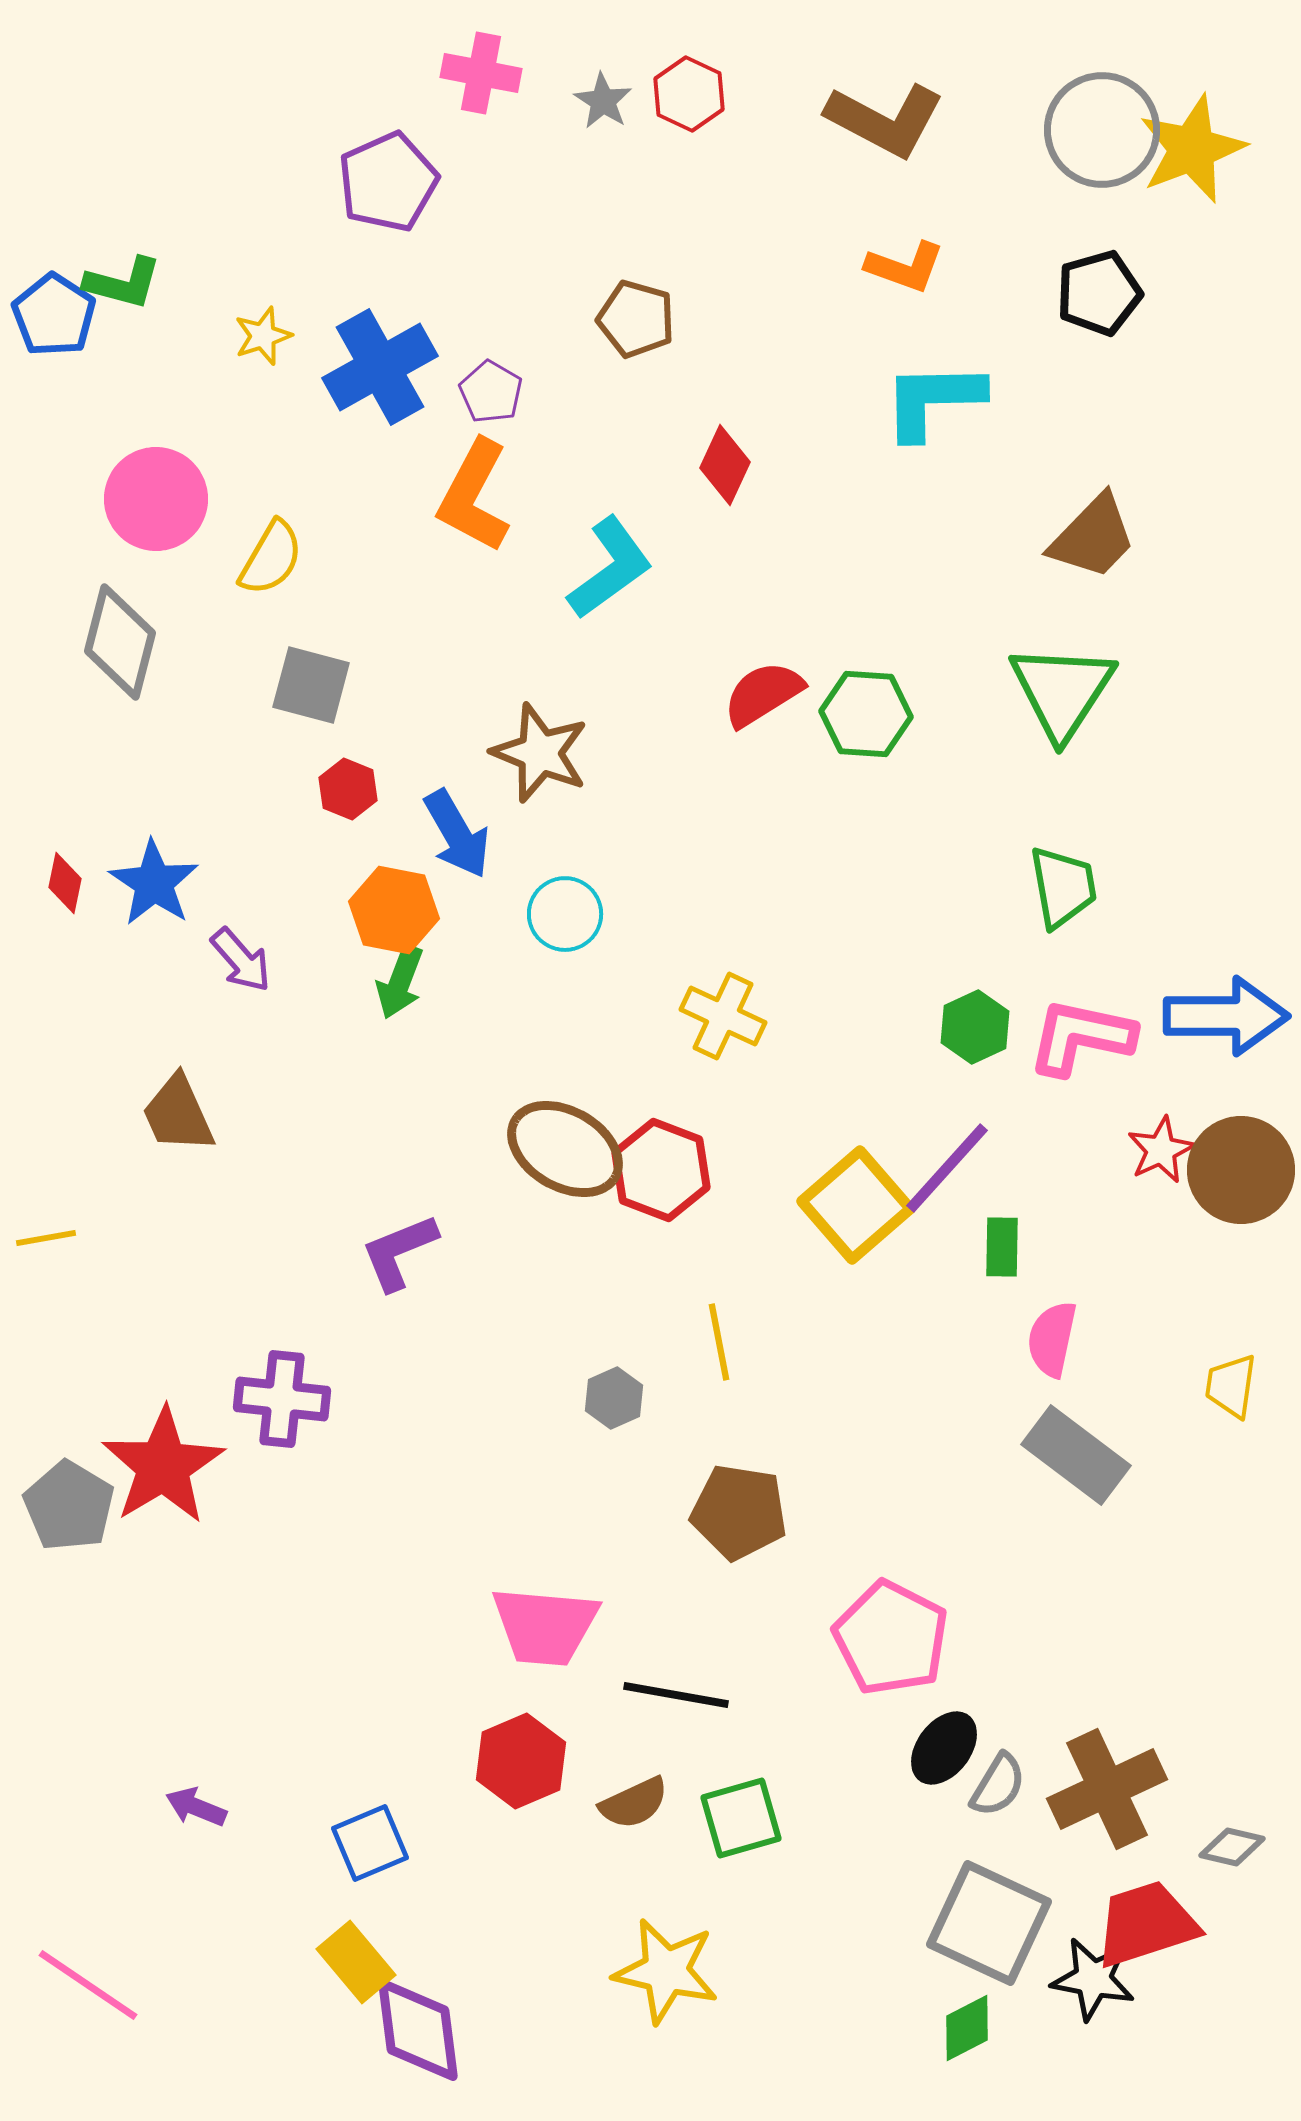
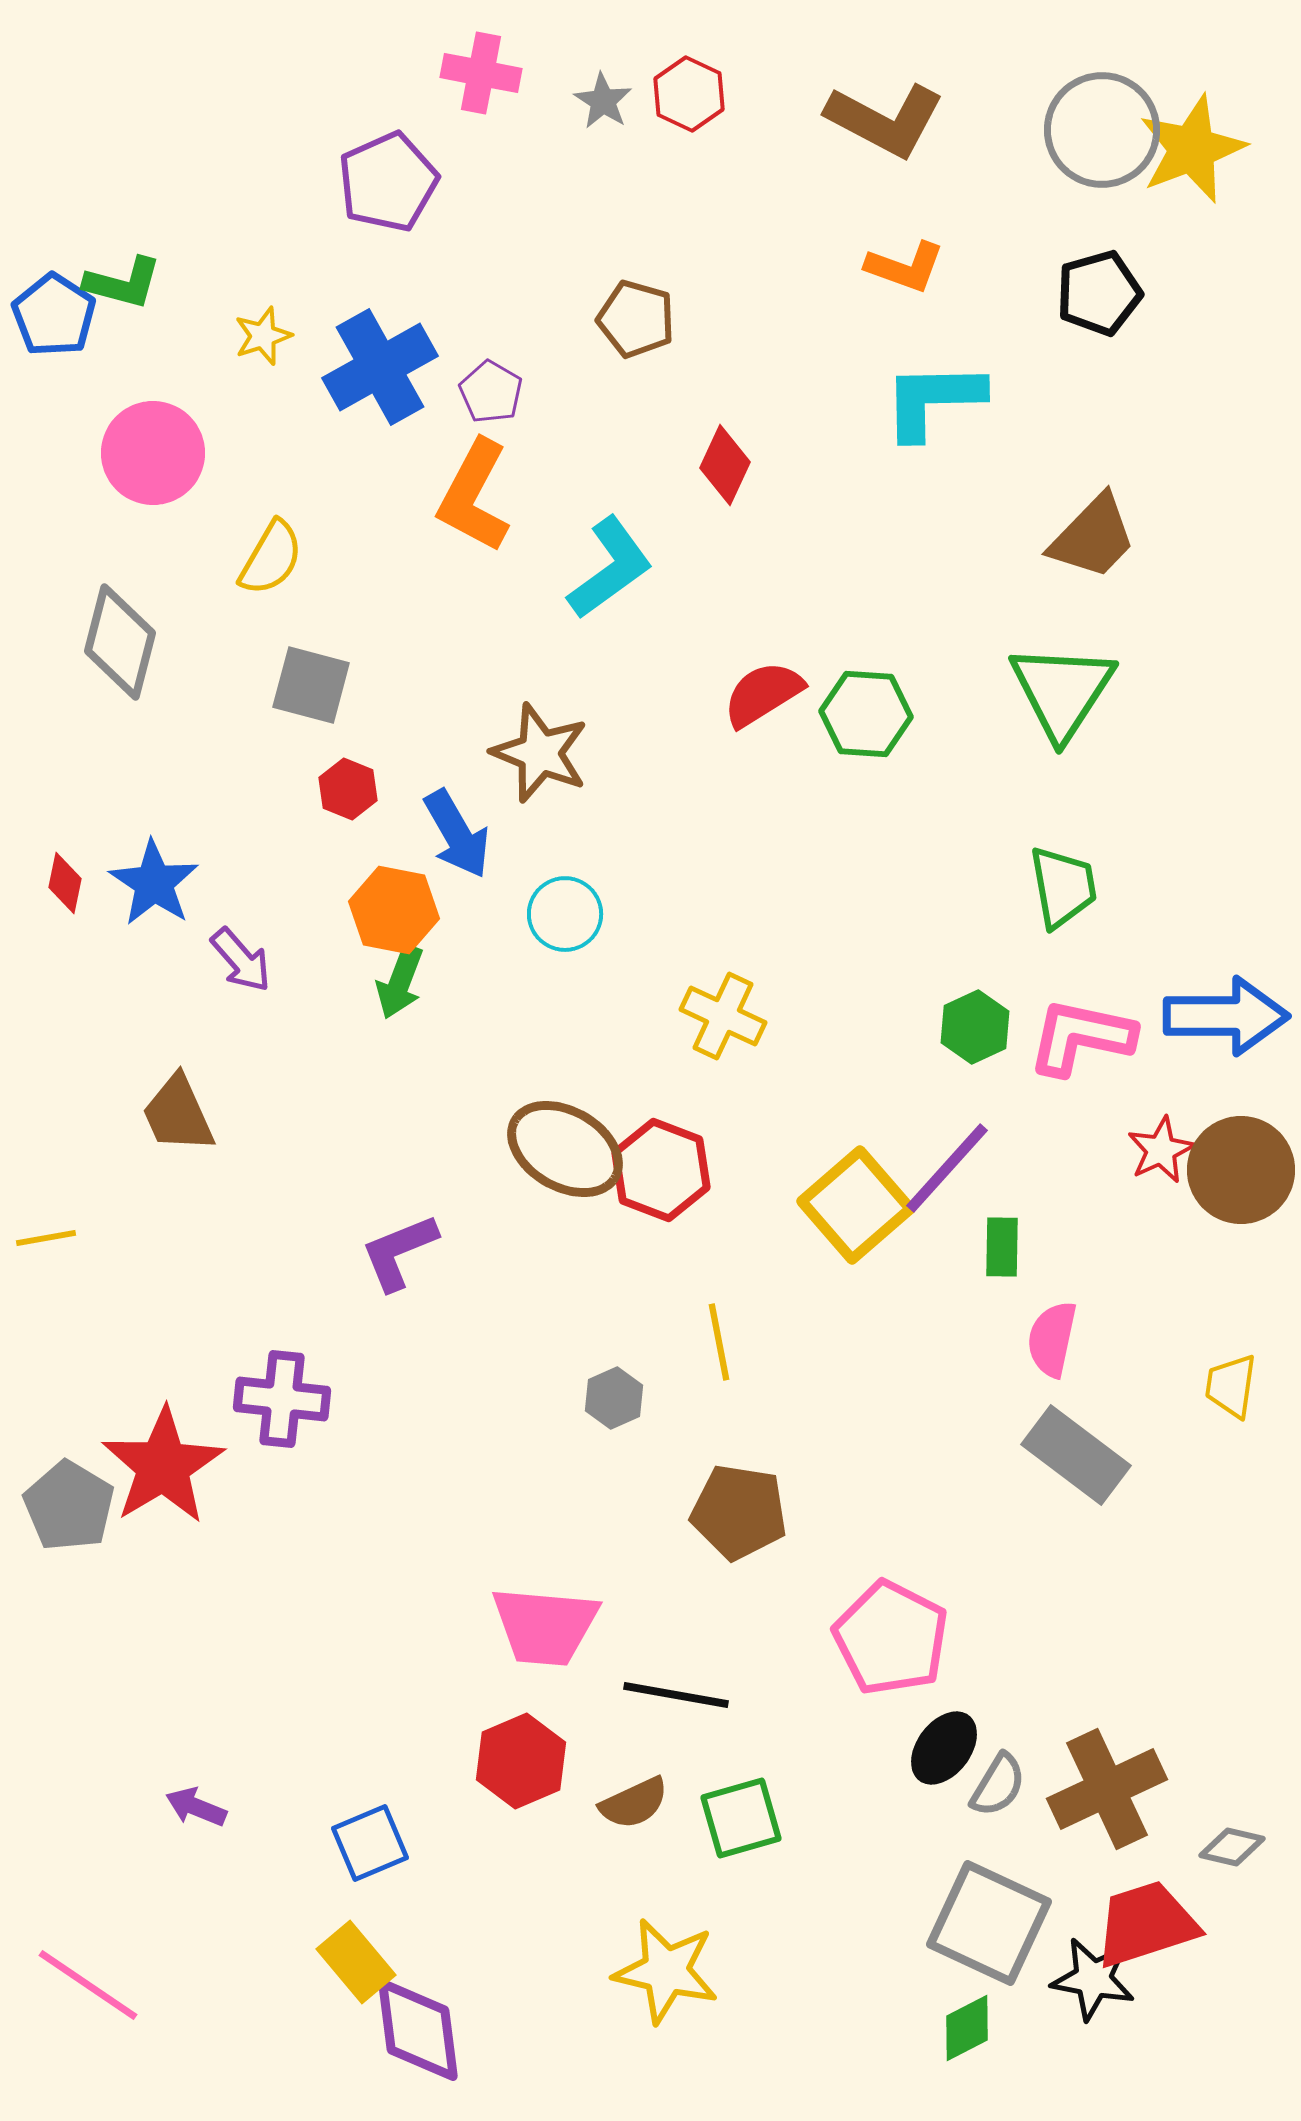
pink circle at (156, 499): moved 3 px left, 46 px up
